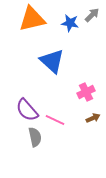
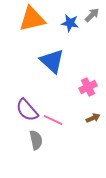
pink cross: moved 2 px right, 5 px up
pink line: moved 2 px left
gray semicircle: moved 1 px right, 3 px down
